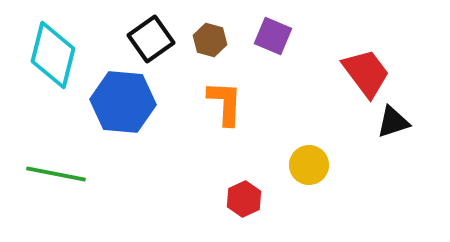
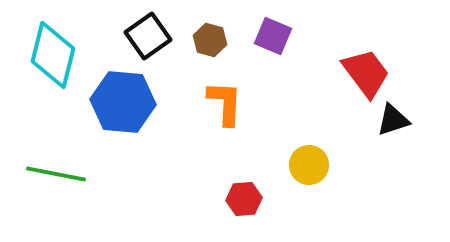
black square: moved 3 px left, 3 px up
black triangle: moved 2 px up
red hexagon: rotated 20 degrees clockwise
